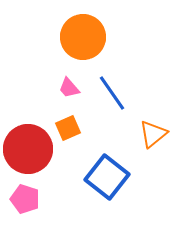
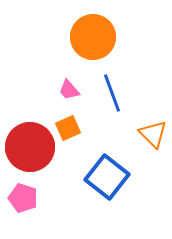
orange circle: moved 10 px right
pink trapezoid: moved 2 px down
blue line: rotated 15 degrees clockwise
orange triangle: rotated 36 degrees counterclockwise
red circle: moved 2 px right, 2 px up
pink pentagon: moved 2 px left, 1 px up
